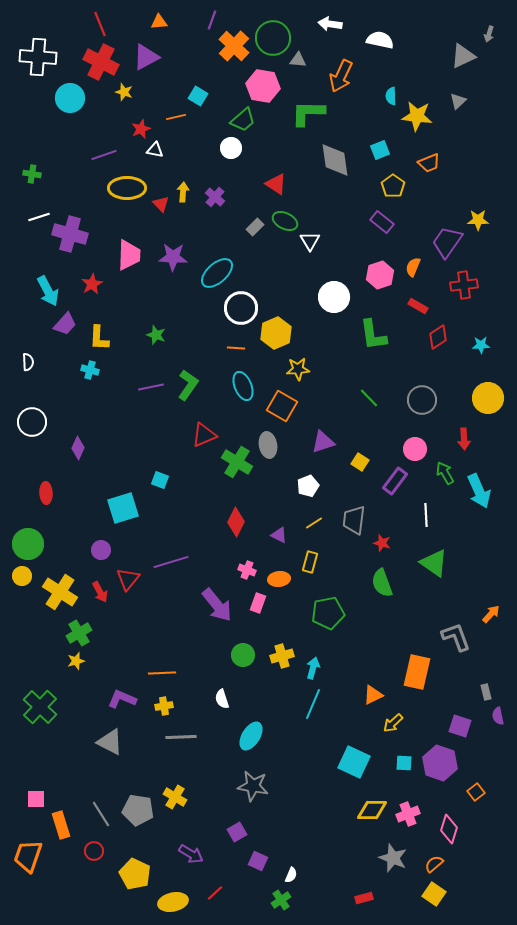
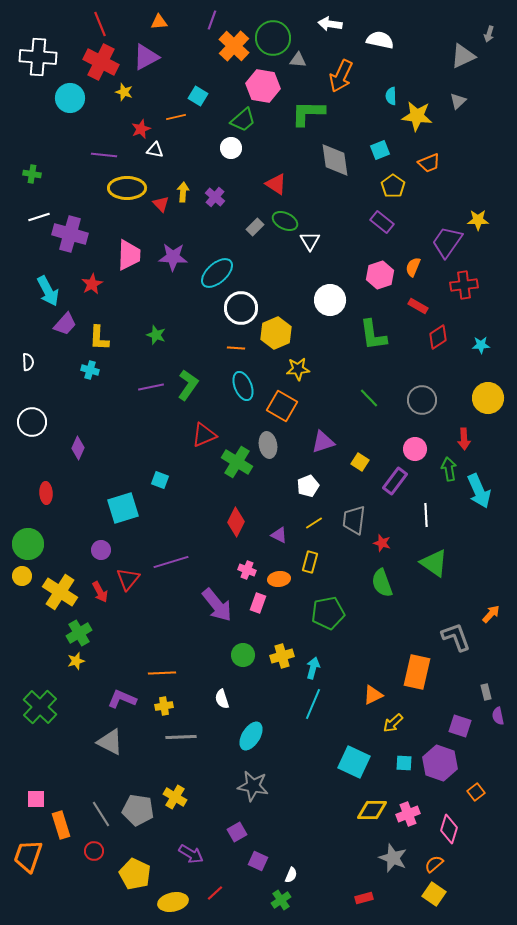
purple line at (104, 155): rotated 25 degrees clockwise
white circle at (334, 297): moved 4 px left, 3 px down
green arrow at (445, 473): moved 4 px right, 4 px up; rotated 20 degrees clockwise
